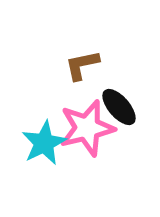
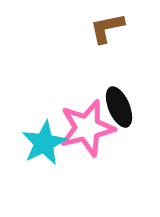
brown L-shape: moved 25 px right, 37 px up
black ellipse: rotated 18 degrees clockwise
